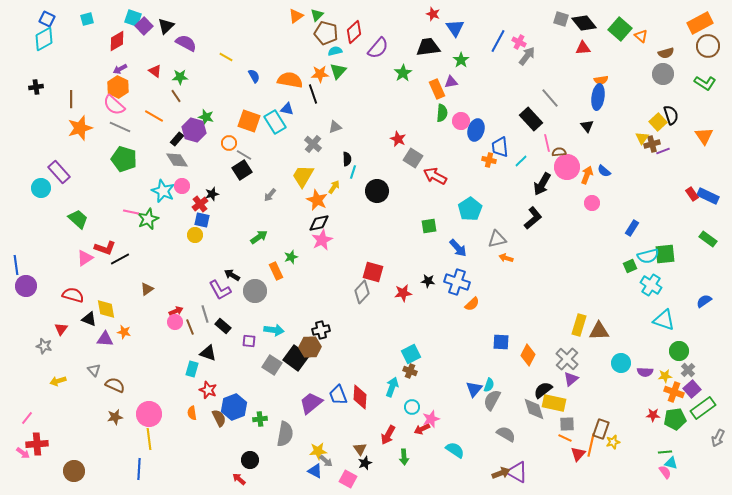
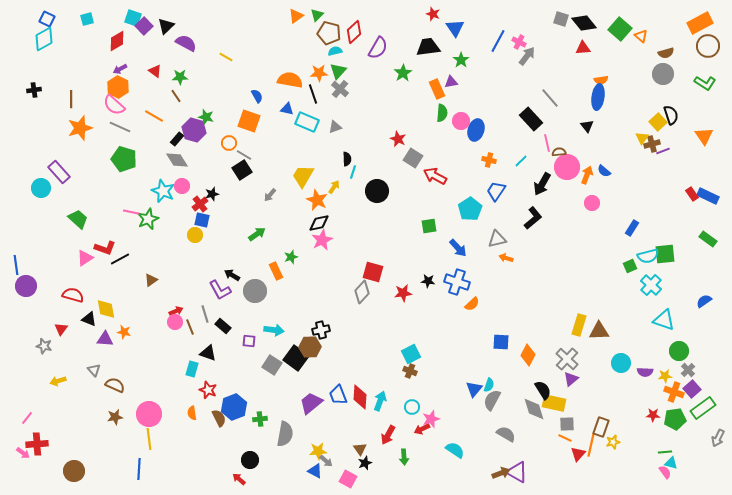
brown pentagon at (326, 33): moved 3 px right
purple semicircle at (378, 48): rotated 10 degrees counterclockwise
orange star at (320, 74): moved 1 px left, 1 px up
blue semicircle at (254, 76): moved 3 px right, 20 px down
black cross at (36, 87): moved 2 px left, 3 px down
cyan rectangle at (275, 122): moved 32 px right; rotated 35 degrees counterclockwise
gray cross at (313, 144): moved 27 px right, 55 px up
blue trapezoid at (500, 147): moved 4 px left, 44 px down; rotated 40 degrees clockwise
green arrow at (259, 237): moved 2 px left, 3 px up
cyan cross at (651, 285): rotated 10 degrees clockwise
brown triangle at (147, 289): moved 4 px right, 9 px up
cyan arrow at (392, 387): moved 12 px left, 14 px down
black semicircle at (543, 390): rotated 96 degrees clockwise
brown rectangle at (601, 429): moved 2 px up
